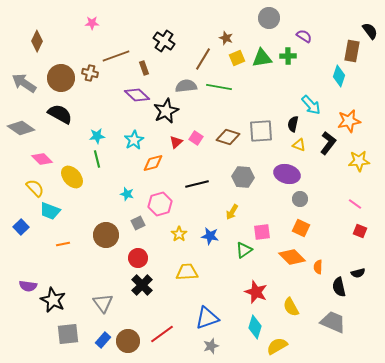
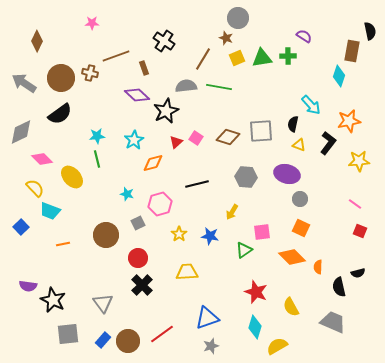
gray circle at (269, 18): moved 31 px left
black semicircle at (370, 31): rotated 24 degrees clockwise
black semicircle at (60, 114): rotated 115 degrees clockwise
gray diamond at (21, 128): moved 4 px down; rotated 60 degrees counterclockwise
gray hexagon at (243, 177): moved 3 px right
